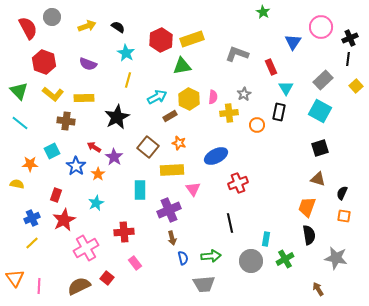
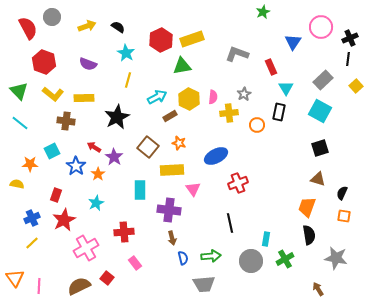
green star at (263, 12): rotated 16 degrees clockwise
purple cross at (169, 210): rotated 30 degrees clockwise
